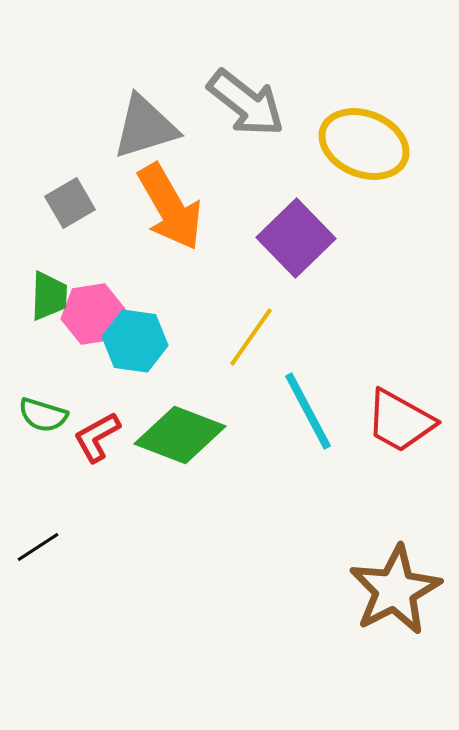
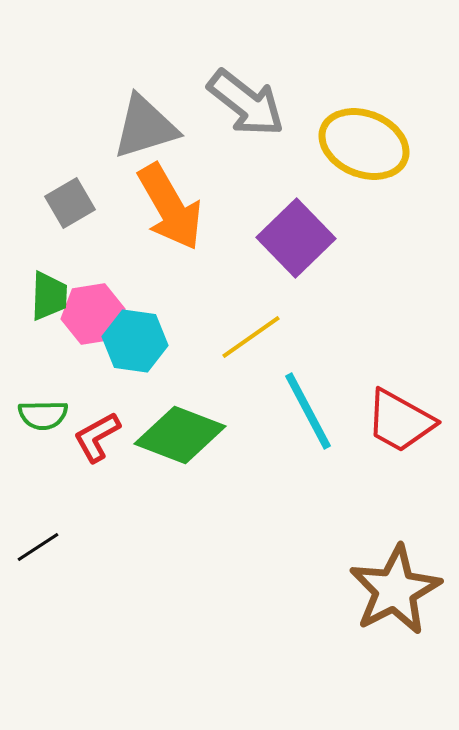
yellow line: rotated 20 degrees clockwise
green semicircle: rotated 18 degrees counterclockwise
